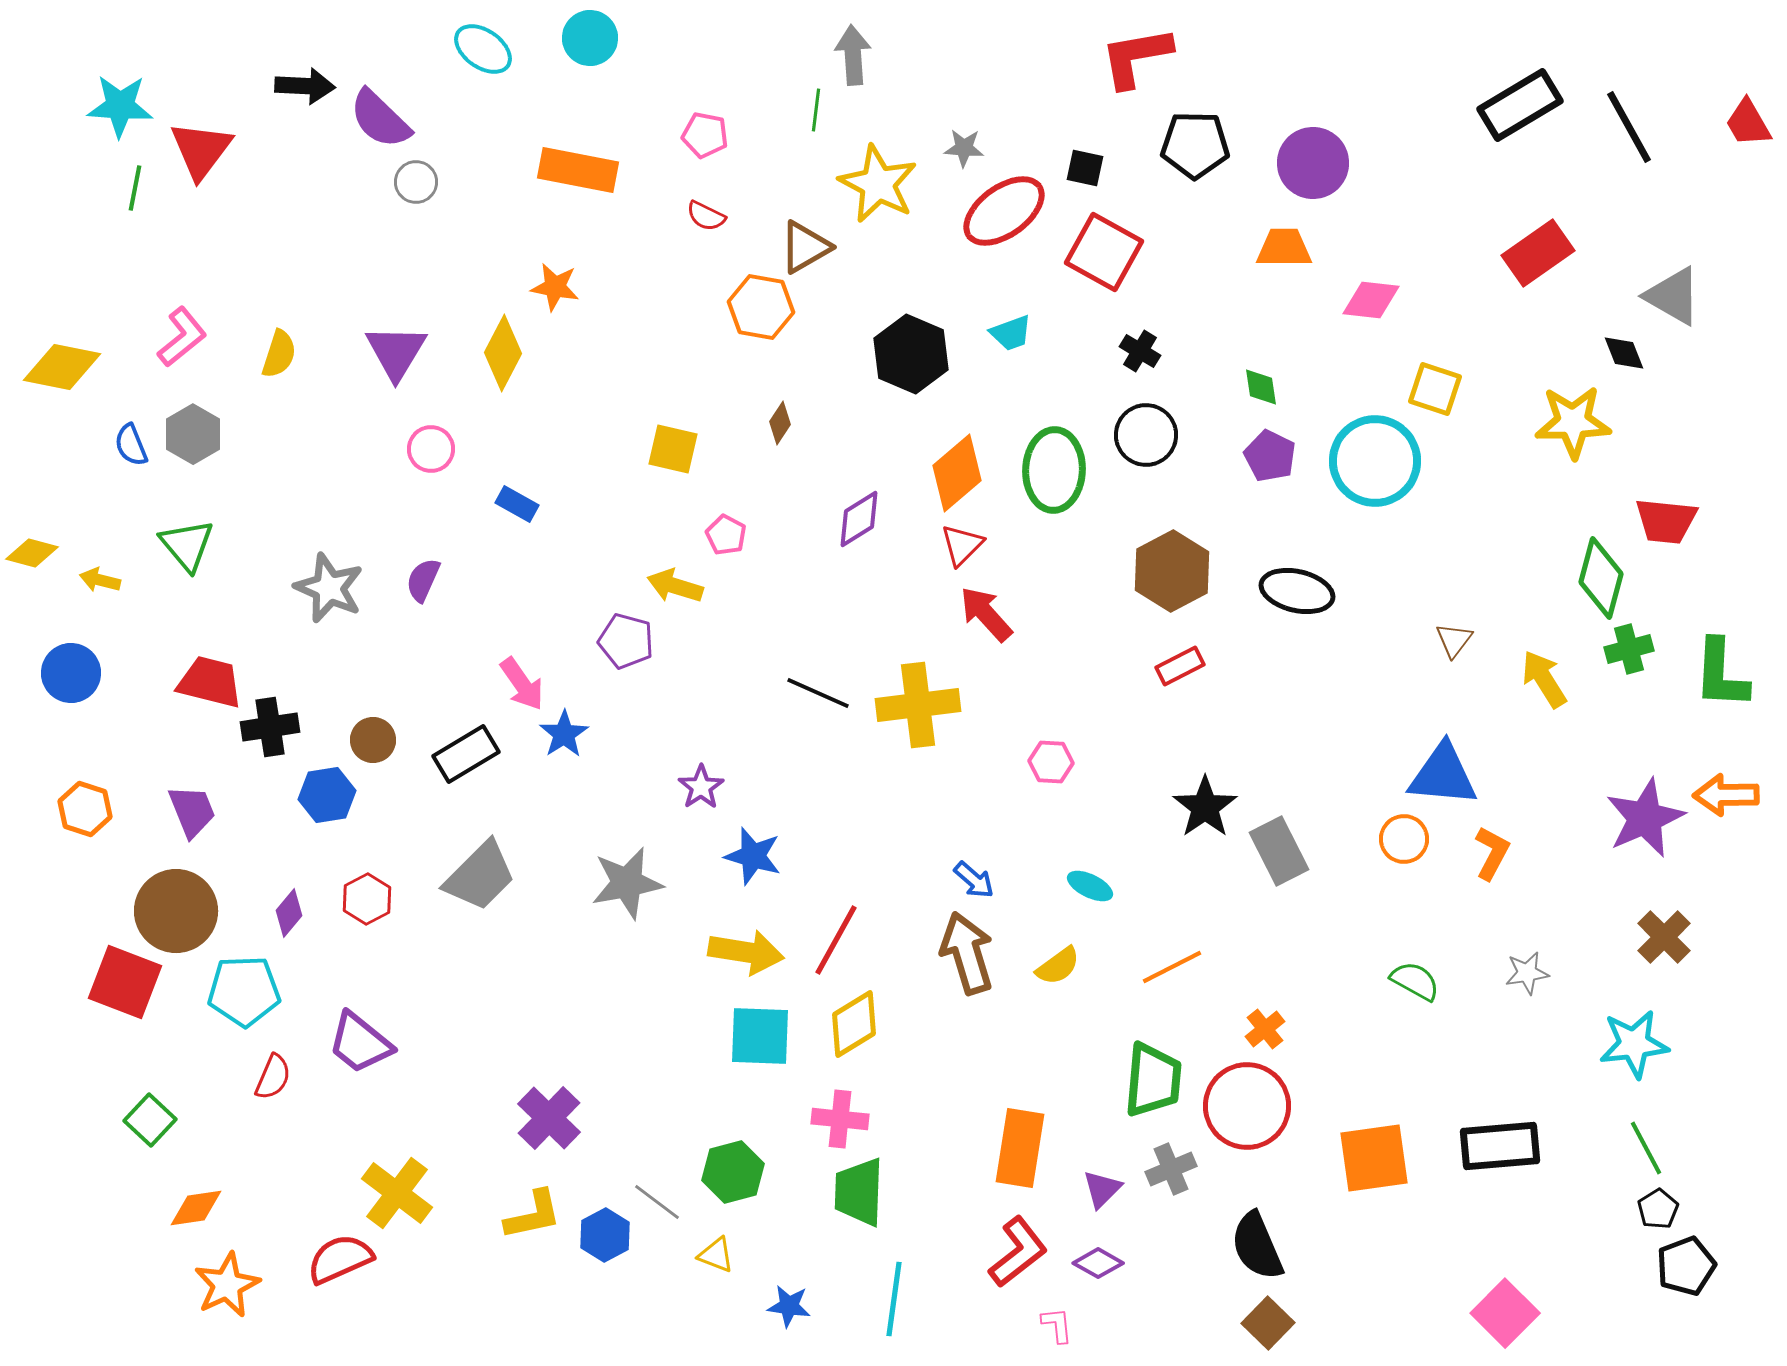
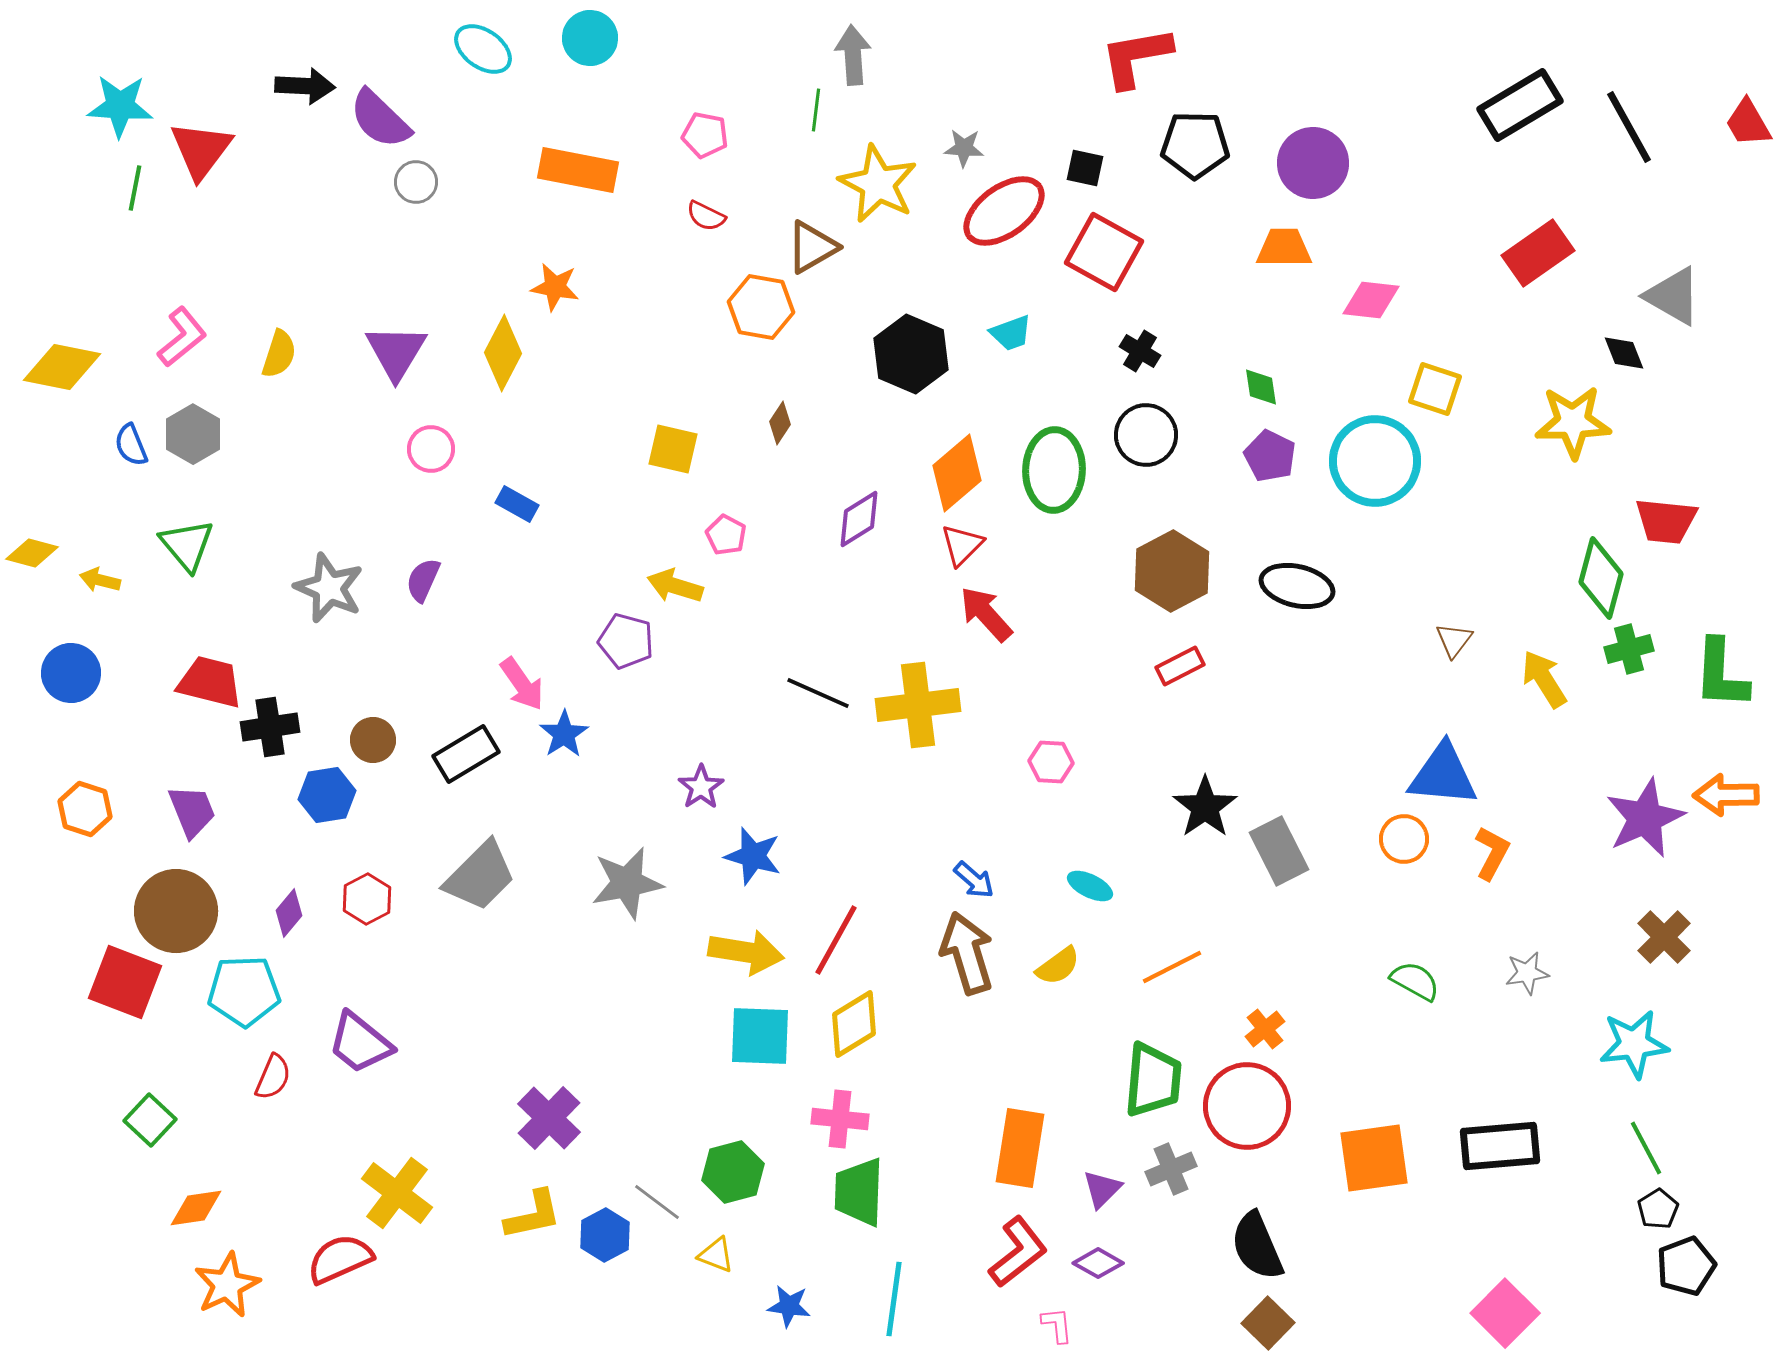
brown triangle at (805, 247): moved 7 px right
black ellipse at (1297, 591): moved 5 px up
